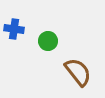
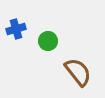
blue cross: moved 2 px right; rotated 24 degrees counterclockwise
